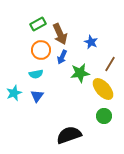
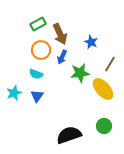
cyan semicircle: rotated 32 degrees clockwise
green circle: moved 10 px down
